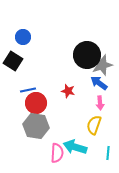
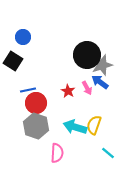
blue arrow: moved 1 px right, 1 px up
red star: rotated 16 degrees clockwise
pink arrow: moved 13 px left, 15 px up; rotated 24 degrees counterclockwise
gray hexagon: rotated 10 degrees clockwise
cyan arrow: moved 20 px up
cyan line: rotated 56 degrees counterclockwise
